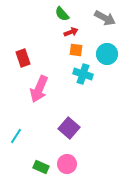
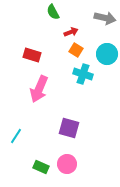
green semicircle: moved 9 px left, 2 px up; rotated 14 degrees clockwise
gray arrow: rotated 15 degrees counterclockwise
orange square: rotated 24 degrees clockwise
red rectangle: moved 9 px right, 3 px up; rotated 54 degrees counterclockwise
purple square: rotated 25 degrees counterclockwise
